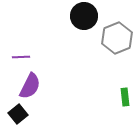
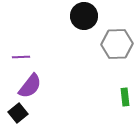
gray hexagon: moved 6 px down; rotated 20 degrees clockwise
purple semicircle: rotated 12 degrees clockwise
black square: moved 1 px up
